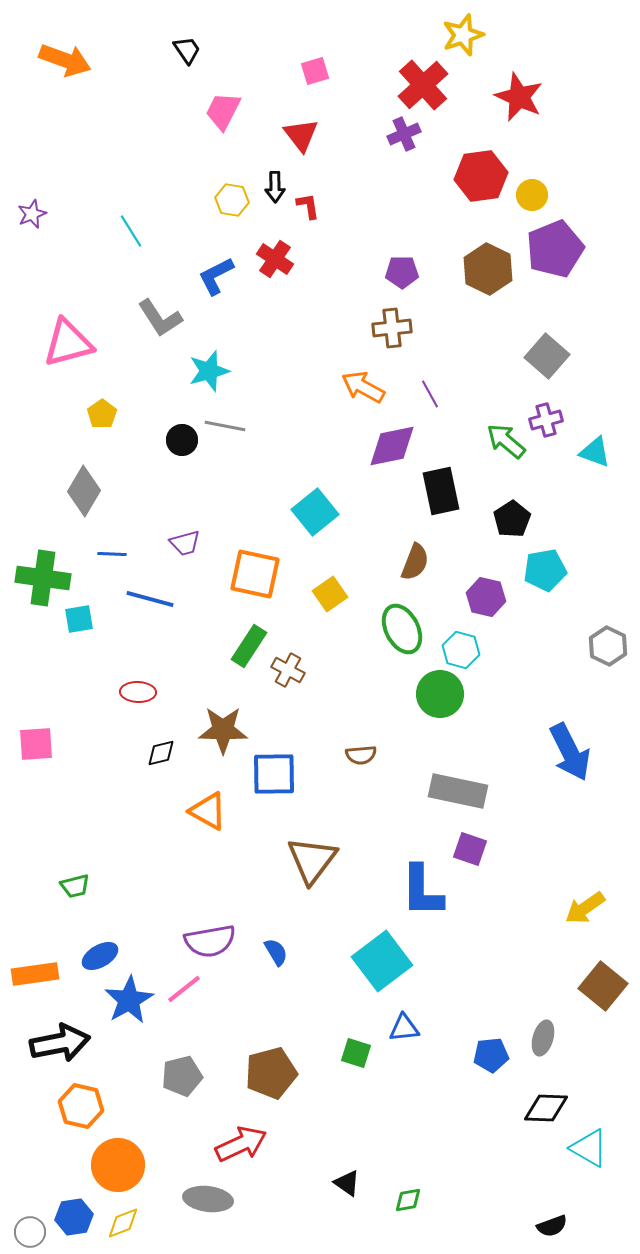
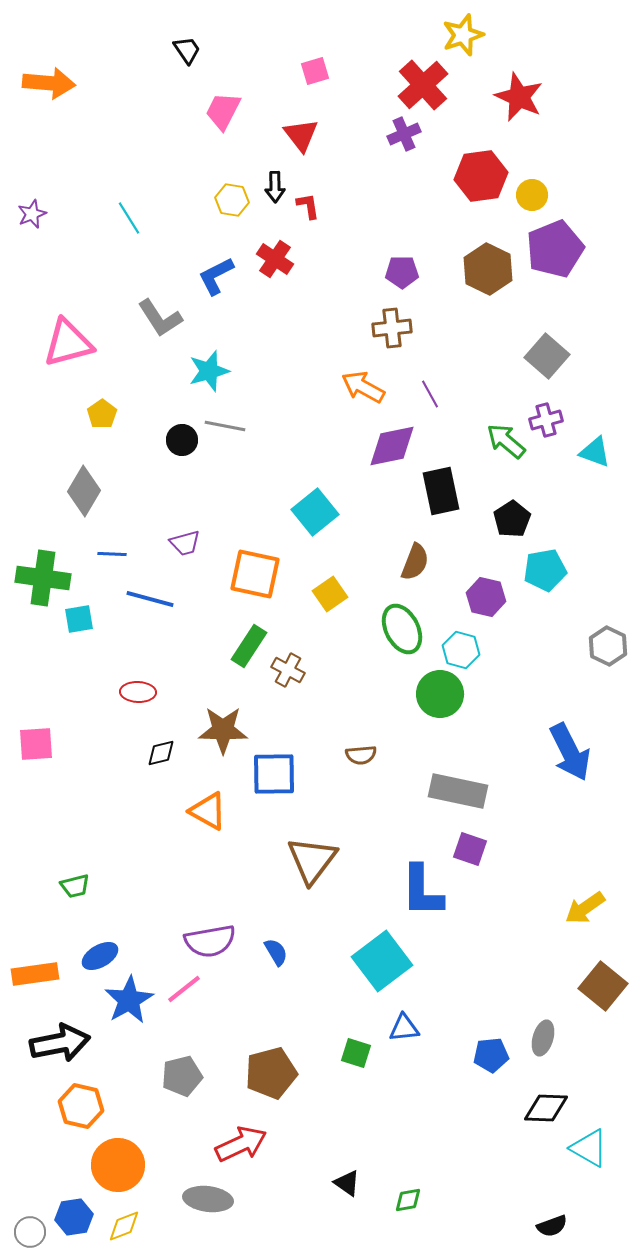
orange arrow at (65, 60): moved 16 px left, 23 px down; rotated 15 degrees counterclockwise
cyan line at (131, 231): moved 2 px left, 13 px up
yellow diamond at (123, 1223): moved 1 px right, 3 px down
